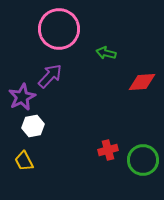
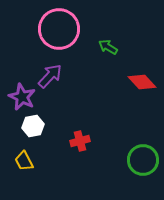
green arrow: moved 2 px right, 6 px up; rotated 18 degrees clockwise
red diamond: rotated 52 degrees clockwise
purple star: rotated 20 degrees counterclockwise
red cross: moved 28 px left, 9 px up
